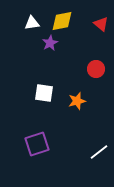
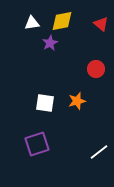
white square: moved 1 px right, 10 px down
